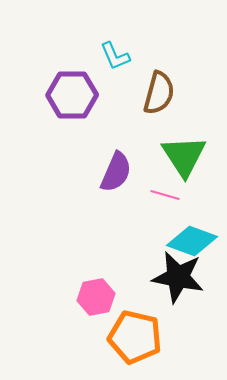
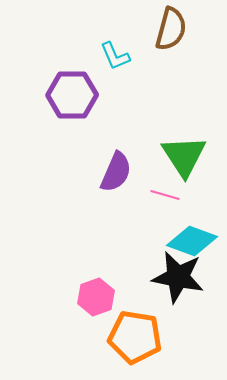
brown semicircle: moved 12 px right, 64 px up
pink hexagon: rotated 9 degrees counterclockwise
orange pentagon: rotated 4 degrees counterclockwise
